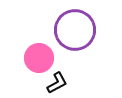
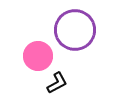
pink circle: moved 1 px left, 2 px up
